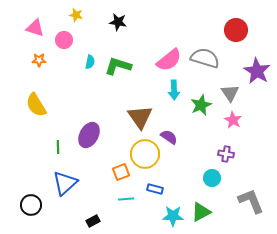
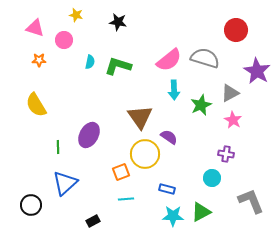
gray triangle: rotated 36 degrees clockwise
blue rectangle: moved 12 px right
